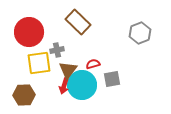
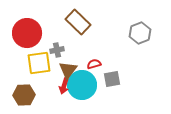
red circle: moved 2 px left, 1 px down
red semicircle: moved 1 px right
